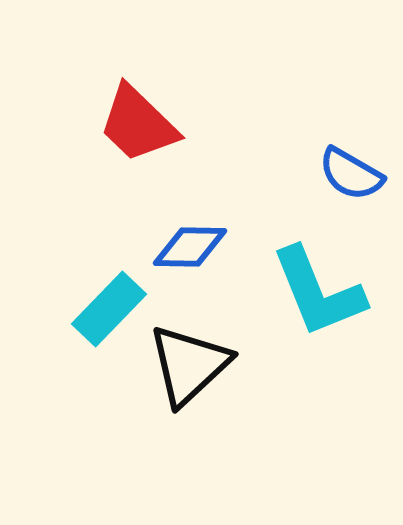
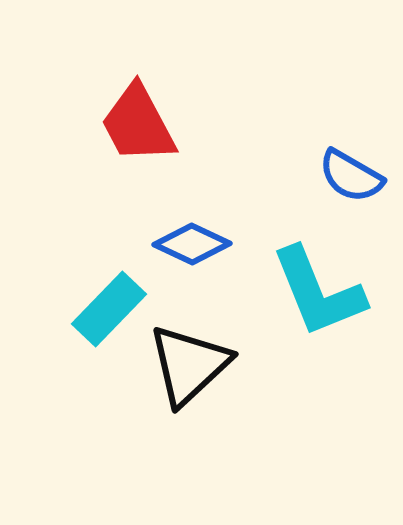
red trapezoid: rotated 18 degrees clockwise
blue semicircle: moved 2 px down
blue diamond: moved 2 px right, 3 px up; rotated 24 degrees clockwise
